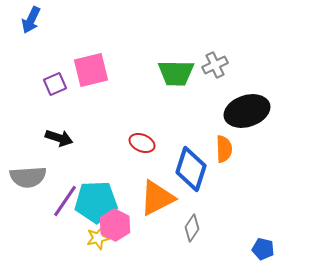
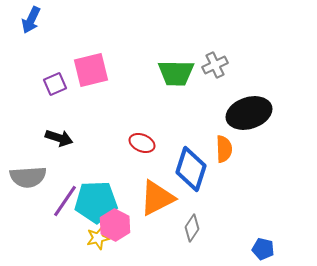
black ellipse: moved 2 px right, 2 px down
